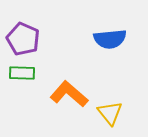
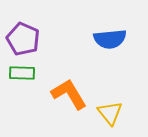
orange L-shape: rotated 18 degrees clockwise
